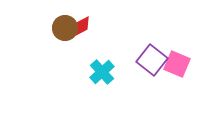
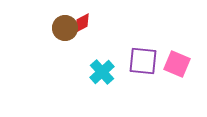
red diamond: moved 3 px up
purple square: moved 9 px left, 1 px down; rotated 32 degrees counterclockwise
